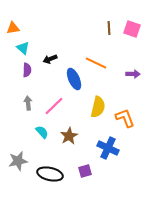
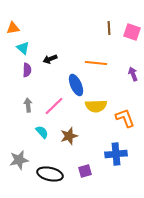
pink square: moved 3 px down
orange line: rotated 20 degrees counterclockwise
purple arrow: rotated 112 degrees counterclockwise
blue ellipse: moved 2 px right, 6 px down
gray arrow: moved 2 px down
yellow semicircle: moved 2 px left, 1 px up; rotated 75 degrees clockwise
brown star: rotated 12 degrees clockwise
blue cross: moved 8 px right, 6 px down; rotated 30 degrees counterclockwise
gray star: moved 1 px right, 1 px up
